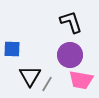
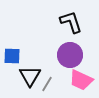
blue square: moved 7 px down
pink trapezoid: rotated 15 degrees clockwise
